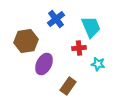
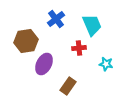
cyan trapezoid: moved 1 px right, 2 px up
cyan star: moved 8 px right
